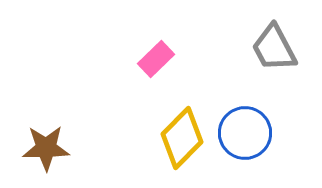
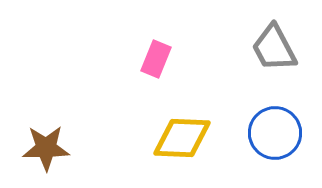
pink rectangle: rotated 24 degrees counterclockwise
blue circle: moved 30 px right
yellow diamond: rotated 48 degrees clockwise
